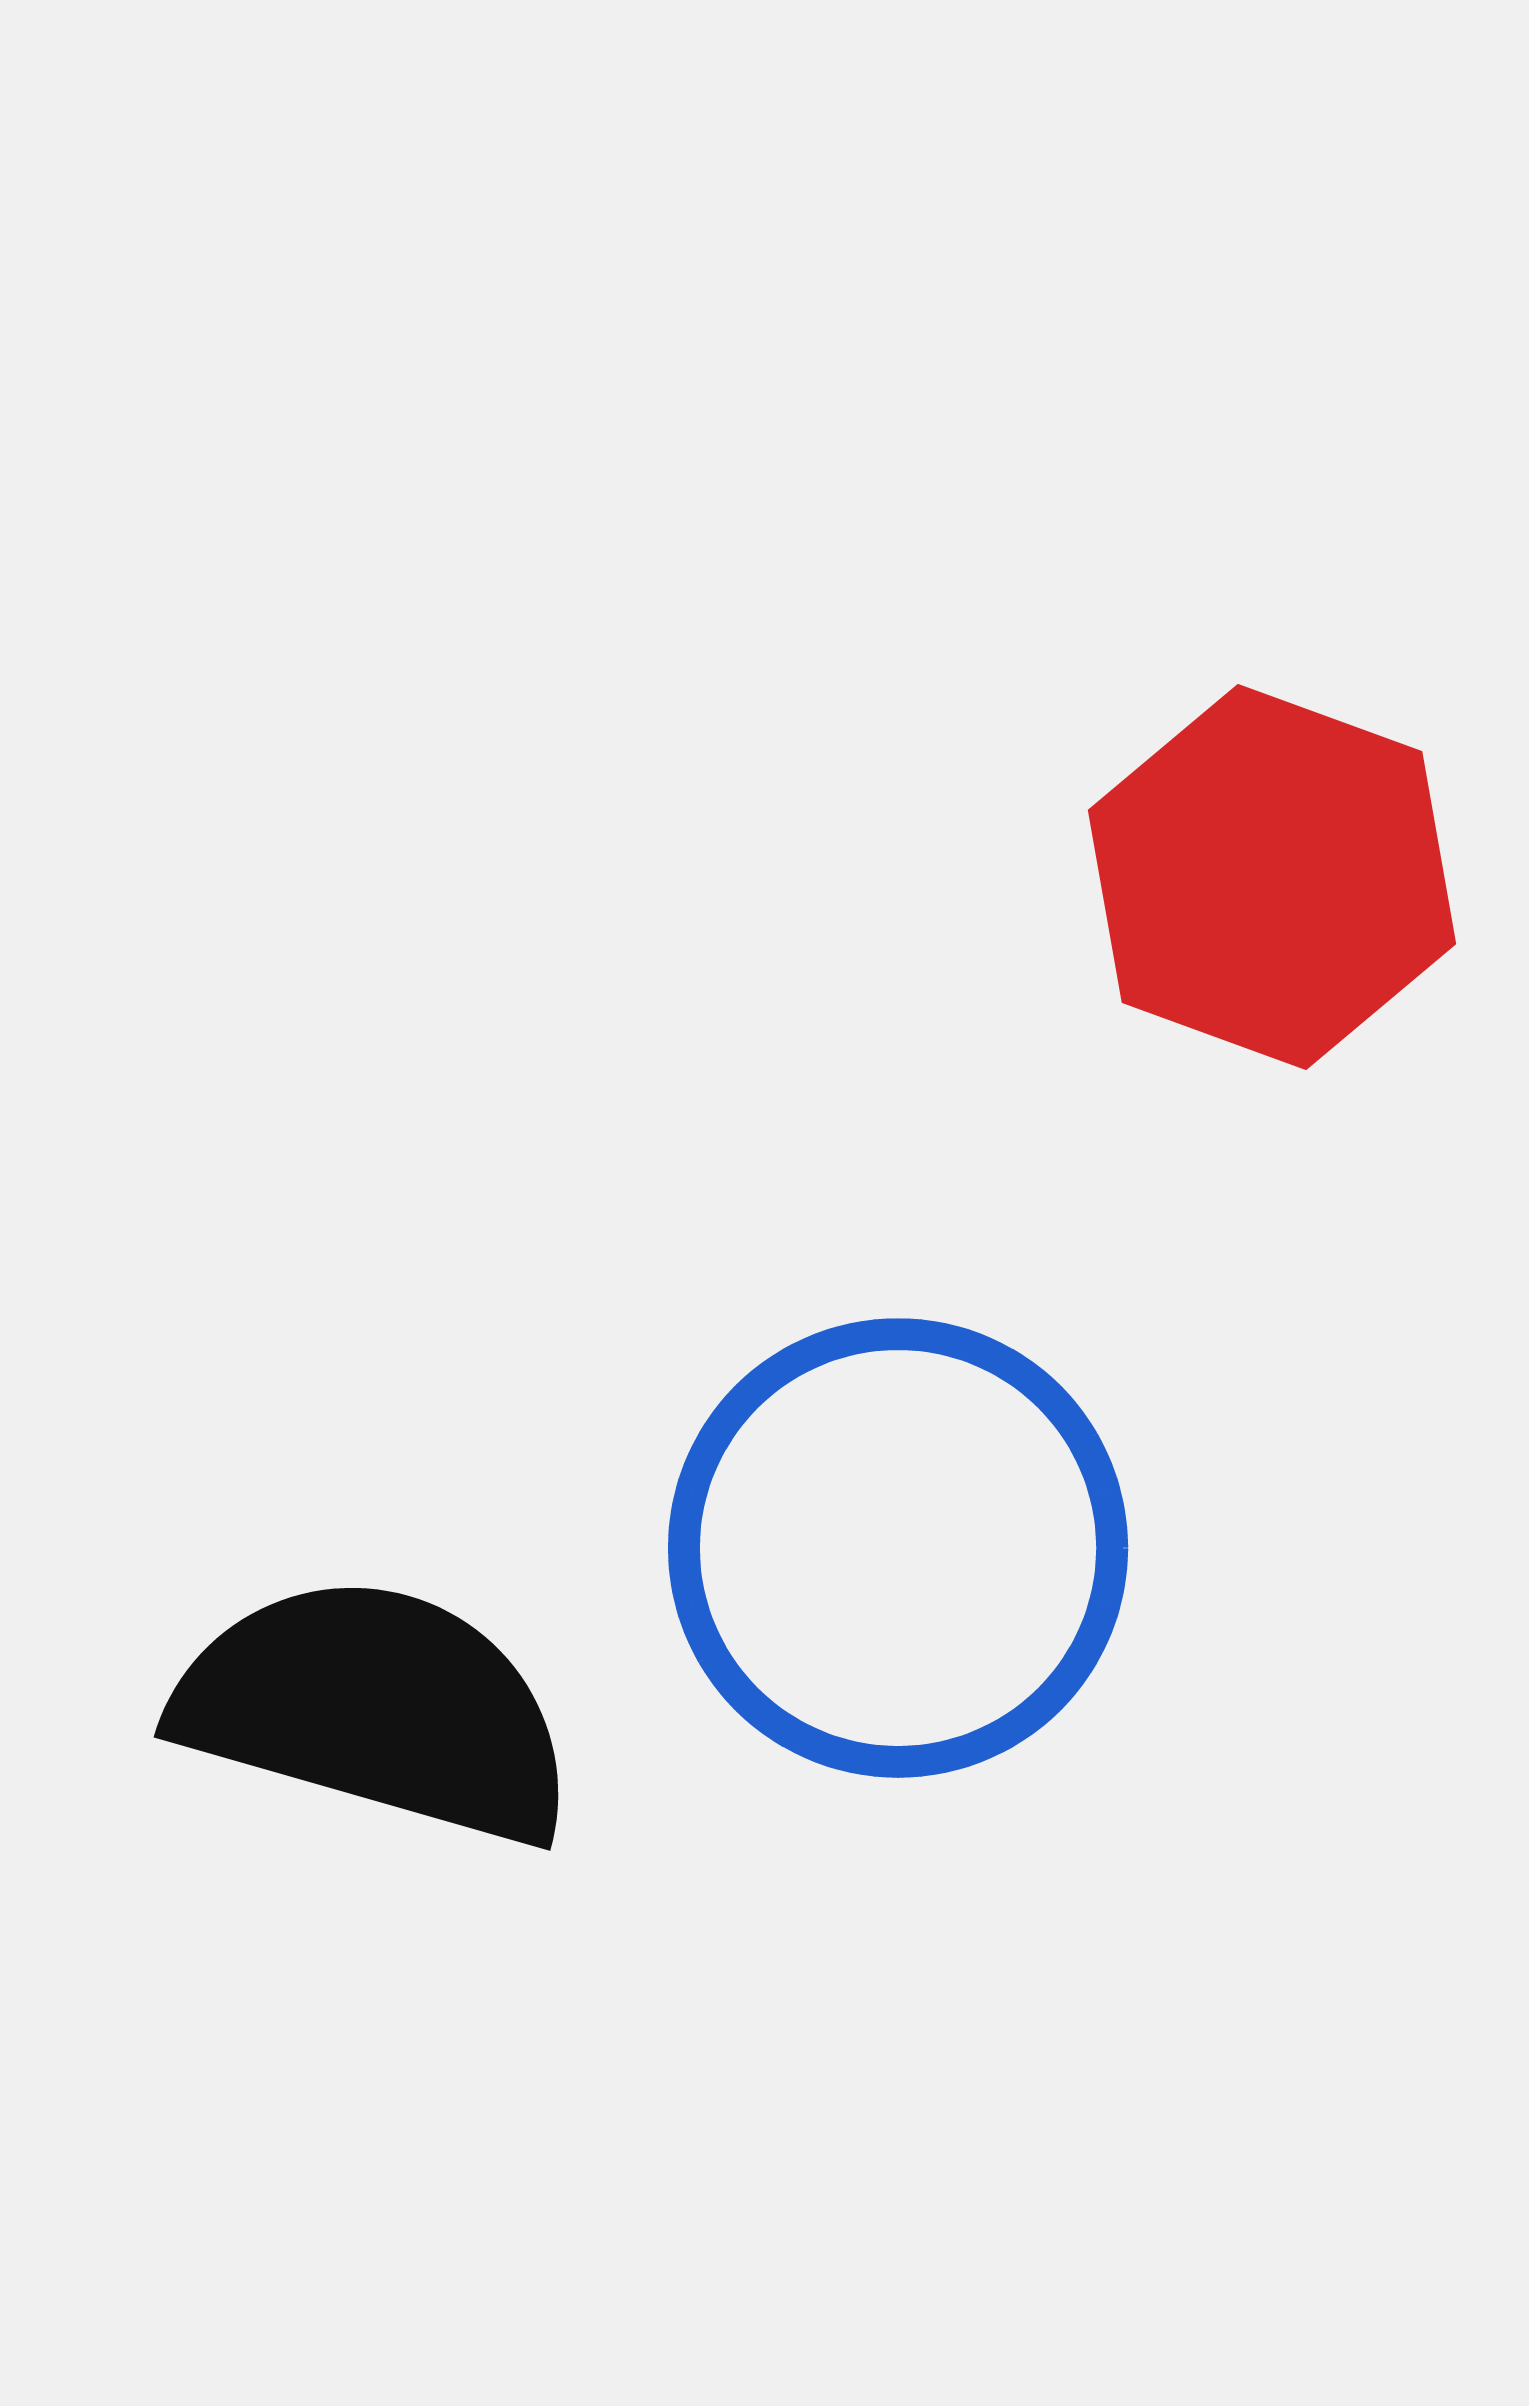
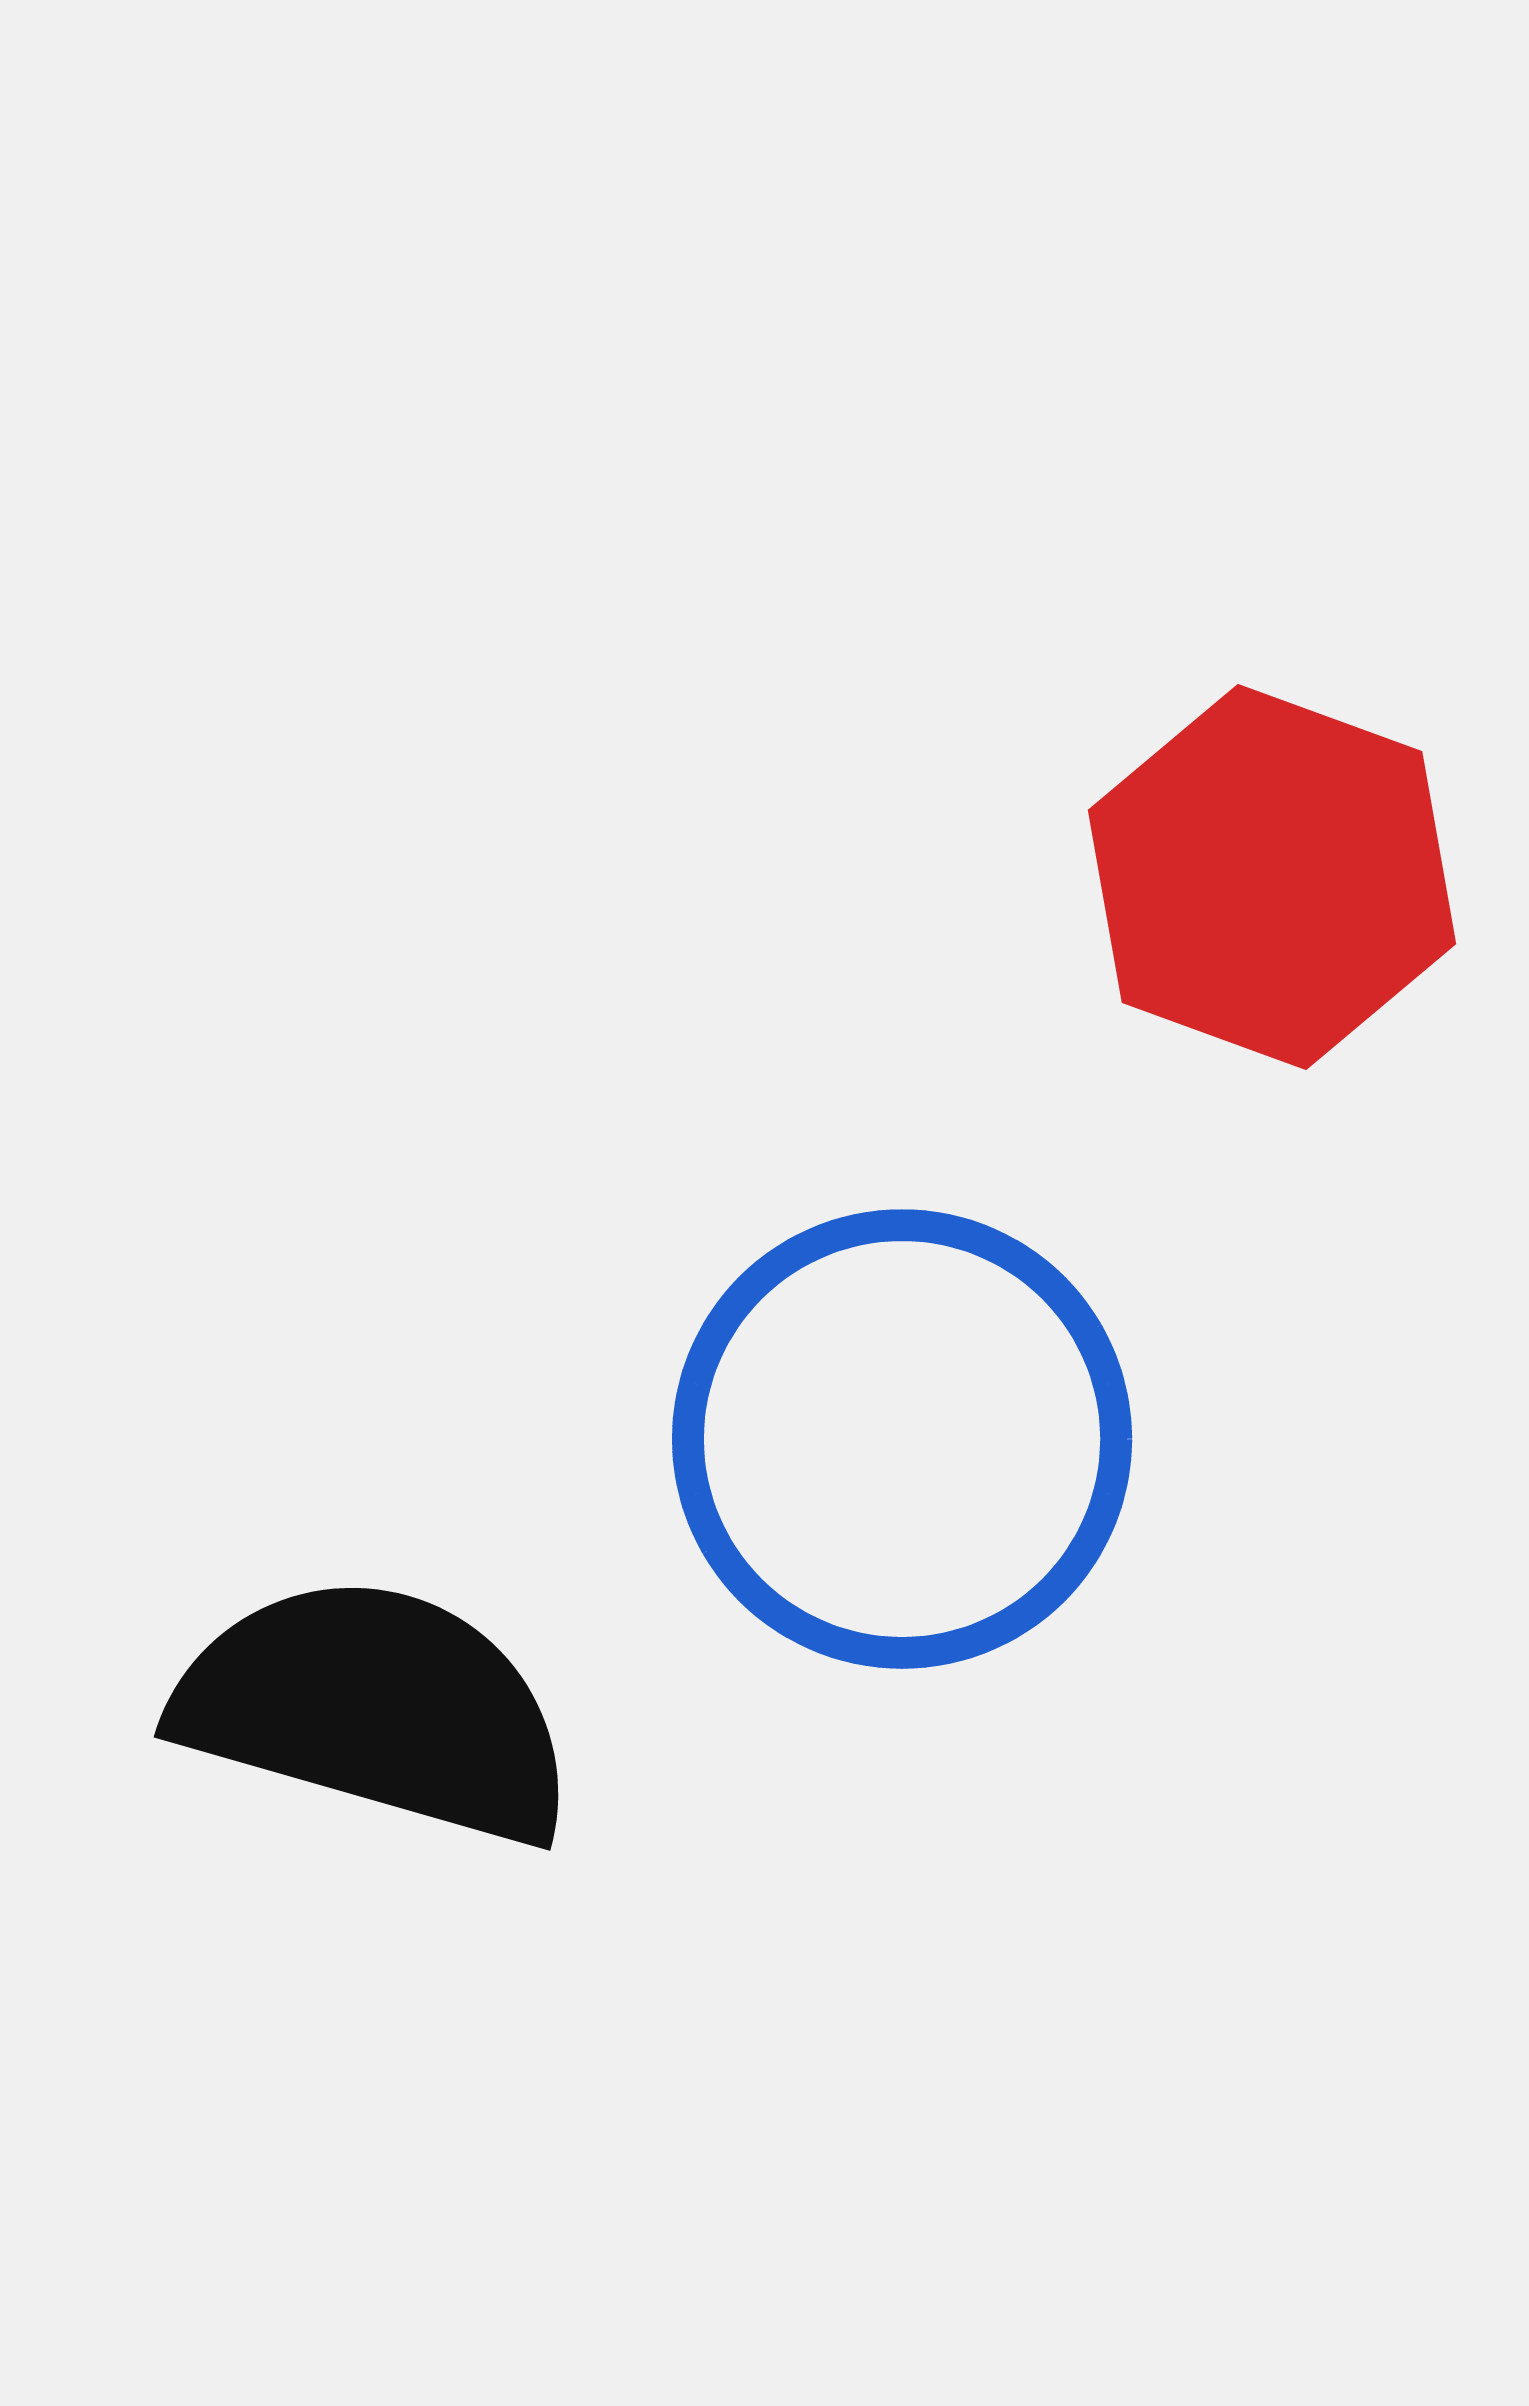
blue circle: moved 4 px right, 109 px up
